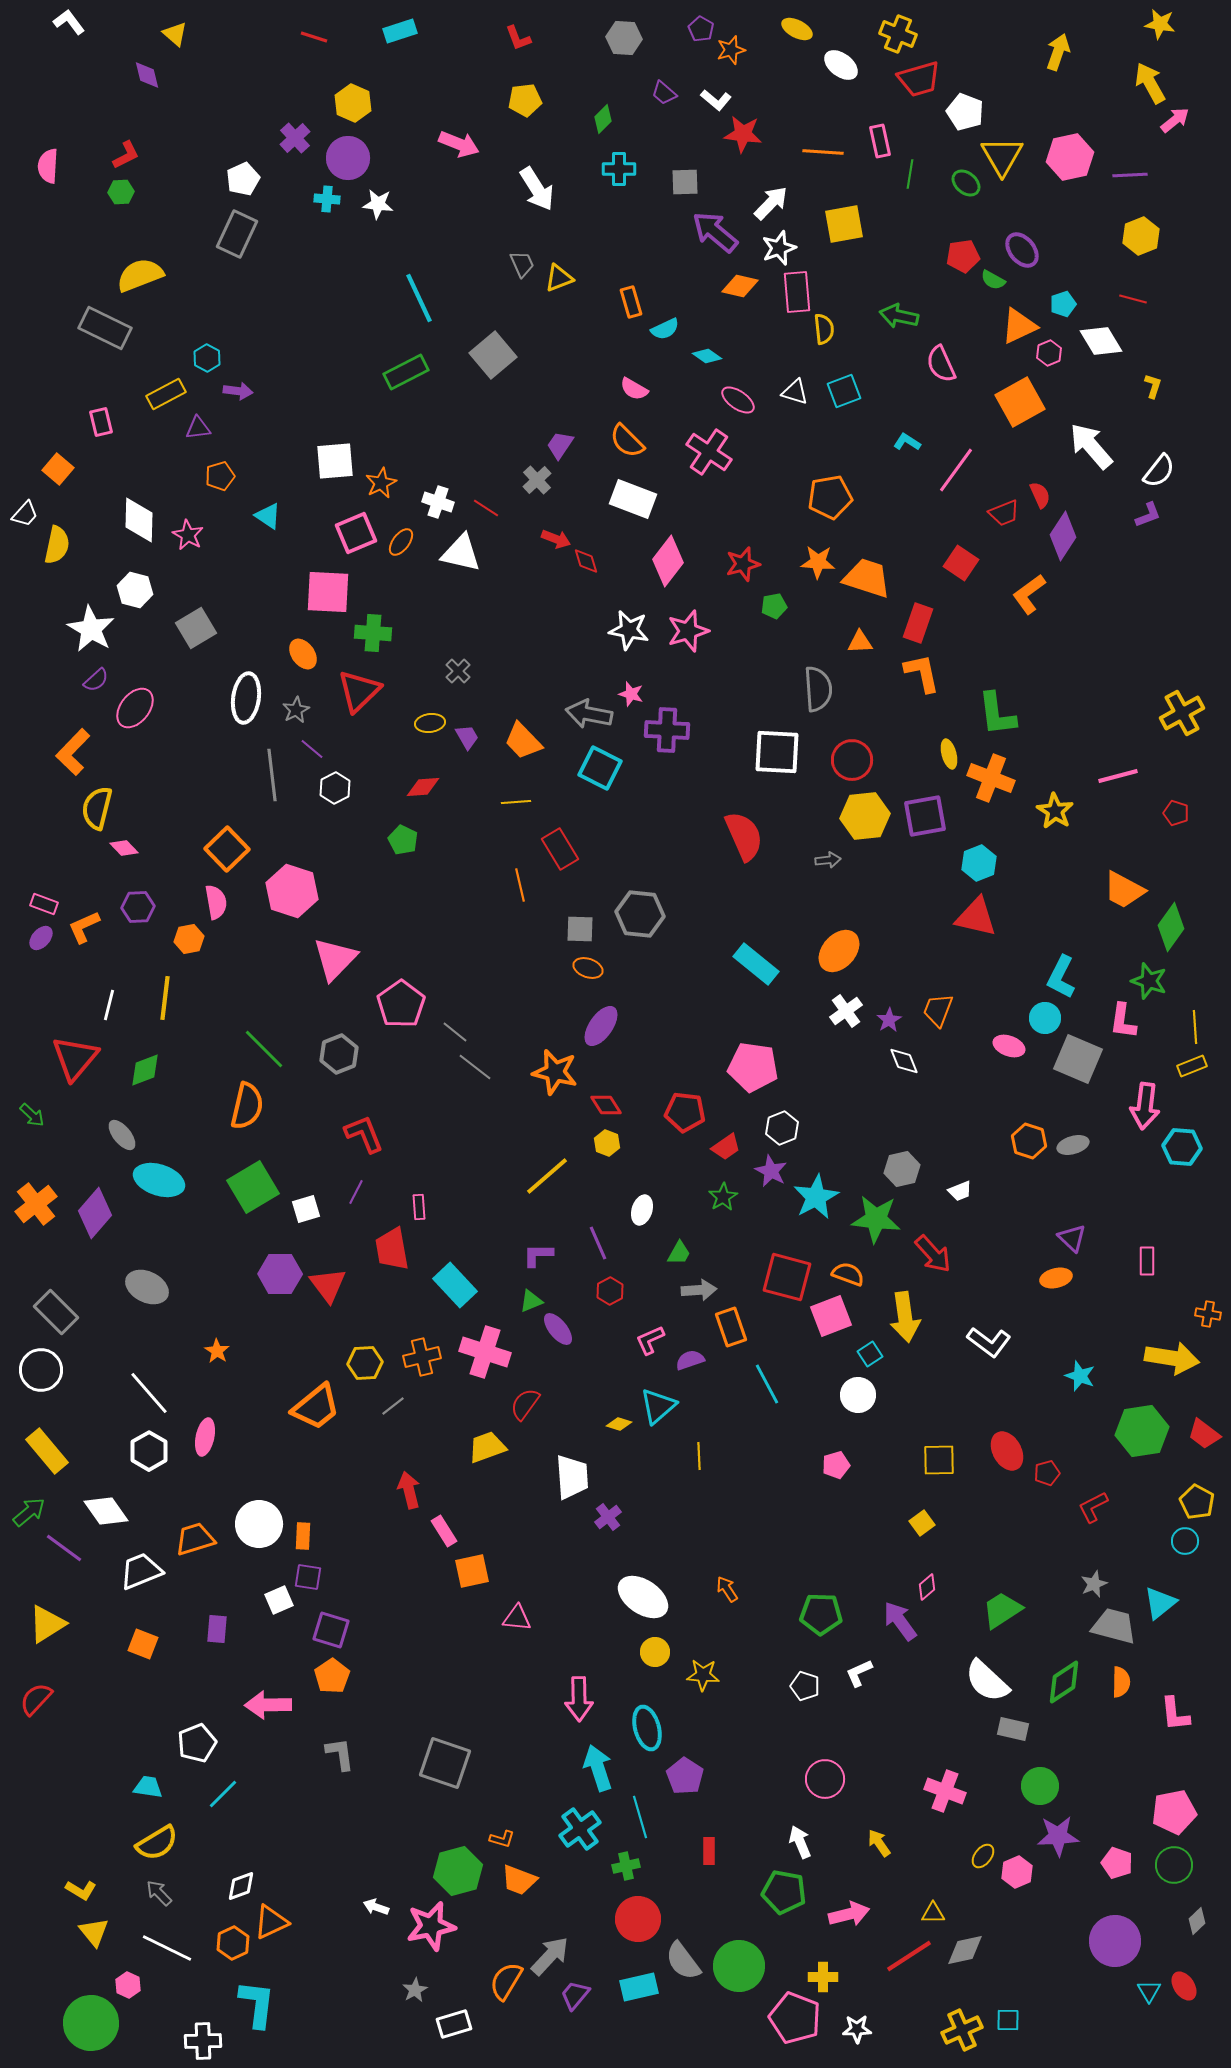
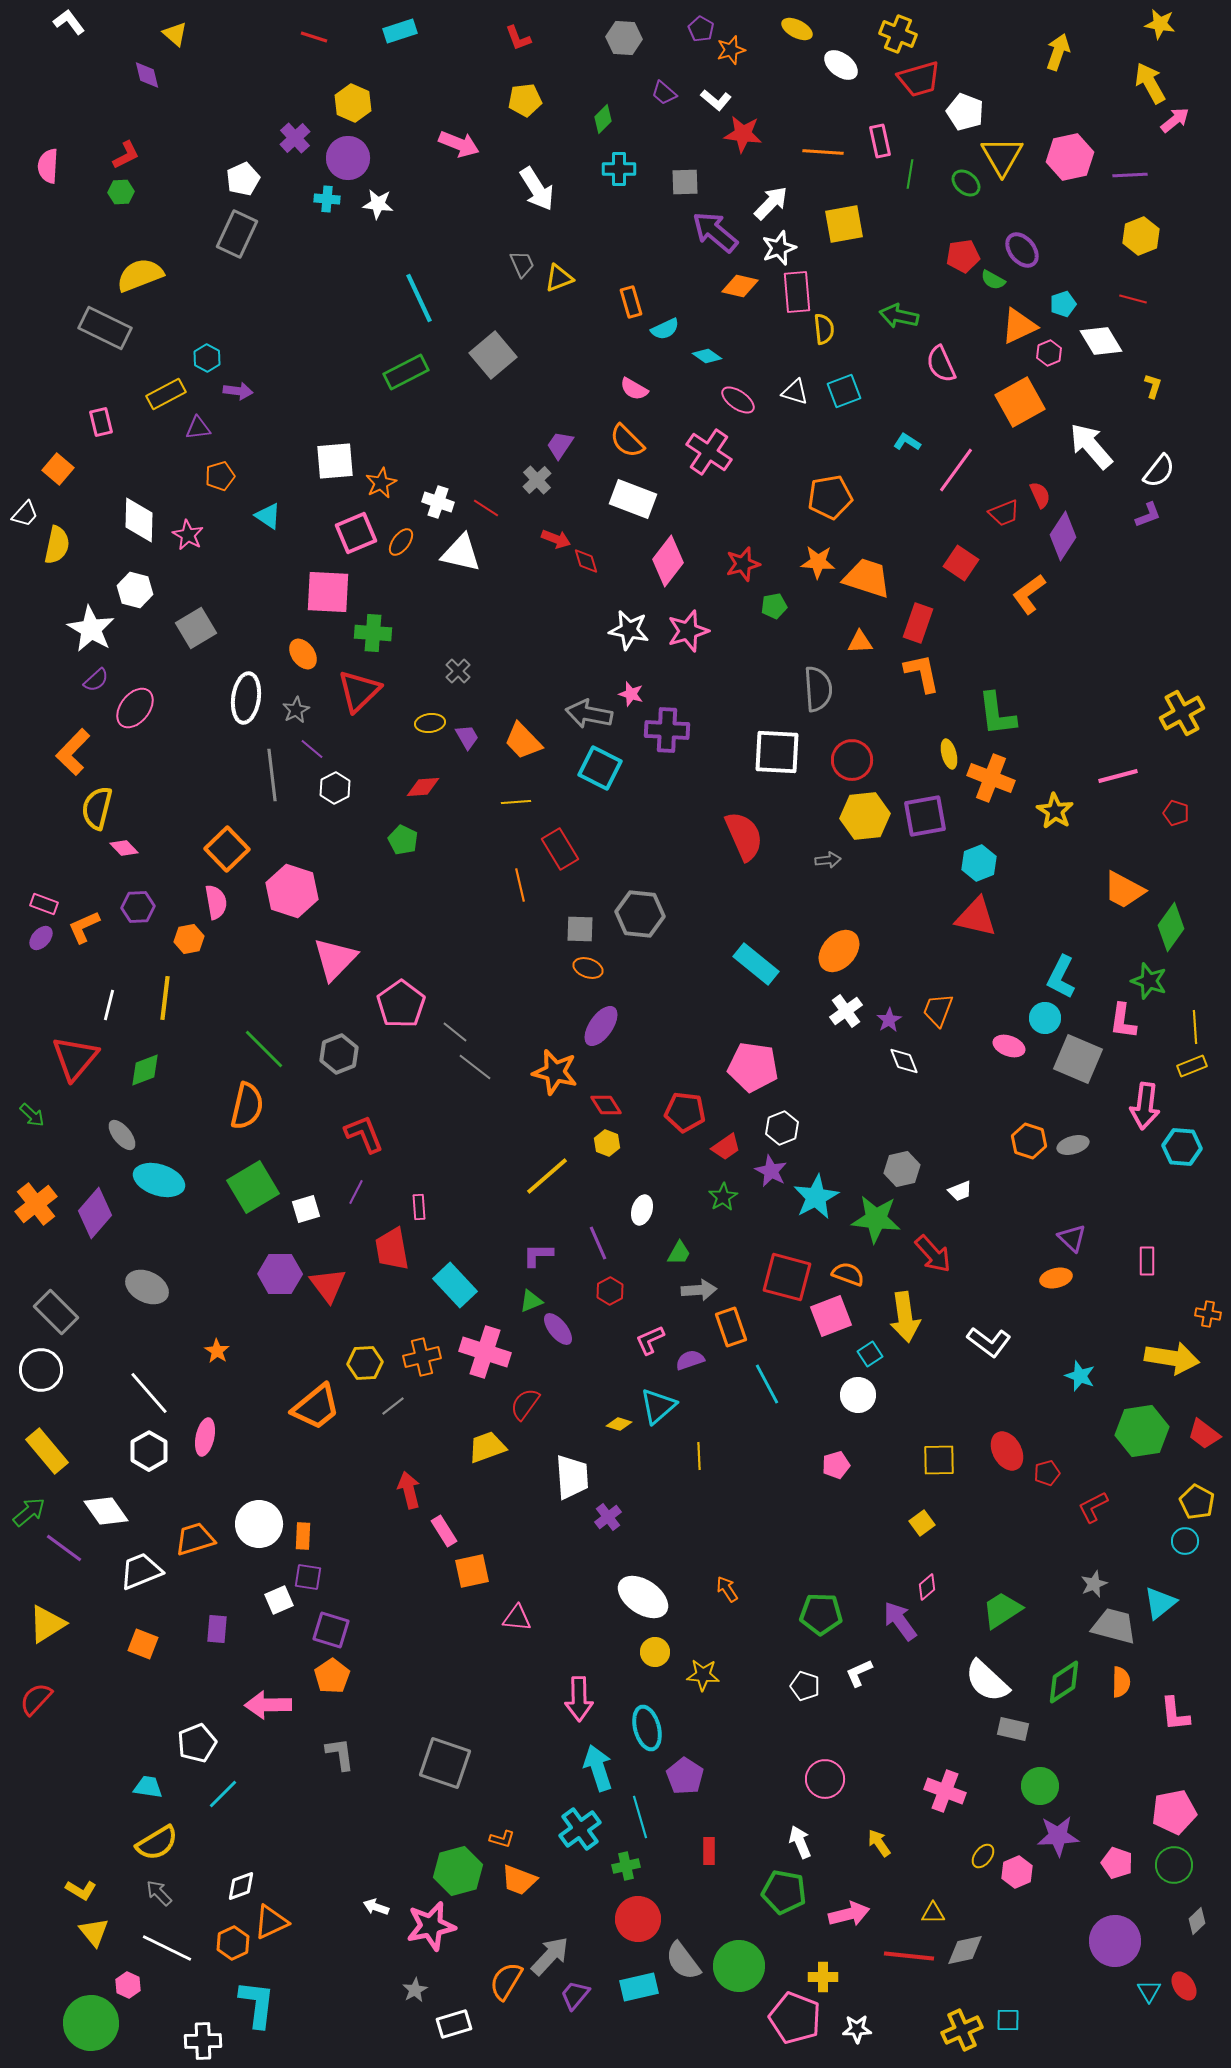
red line at (909, 1956): rotated 39 degrees clockwise
